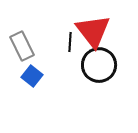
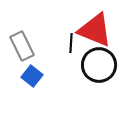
red triangle: moved 2 px right, 1 px up; rotated 30 degrees counterclockwise
black line: moved 1 px right, 1 px down
